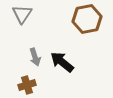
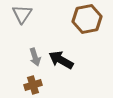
black arrow: moved 1 px left, 2 px up; rotated 10 degrees counterclockwise
brown cross: moved 6 px right
